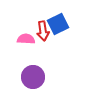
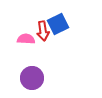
purple circle: moved 1 px left, 1 px down
